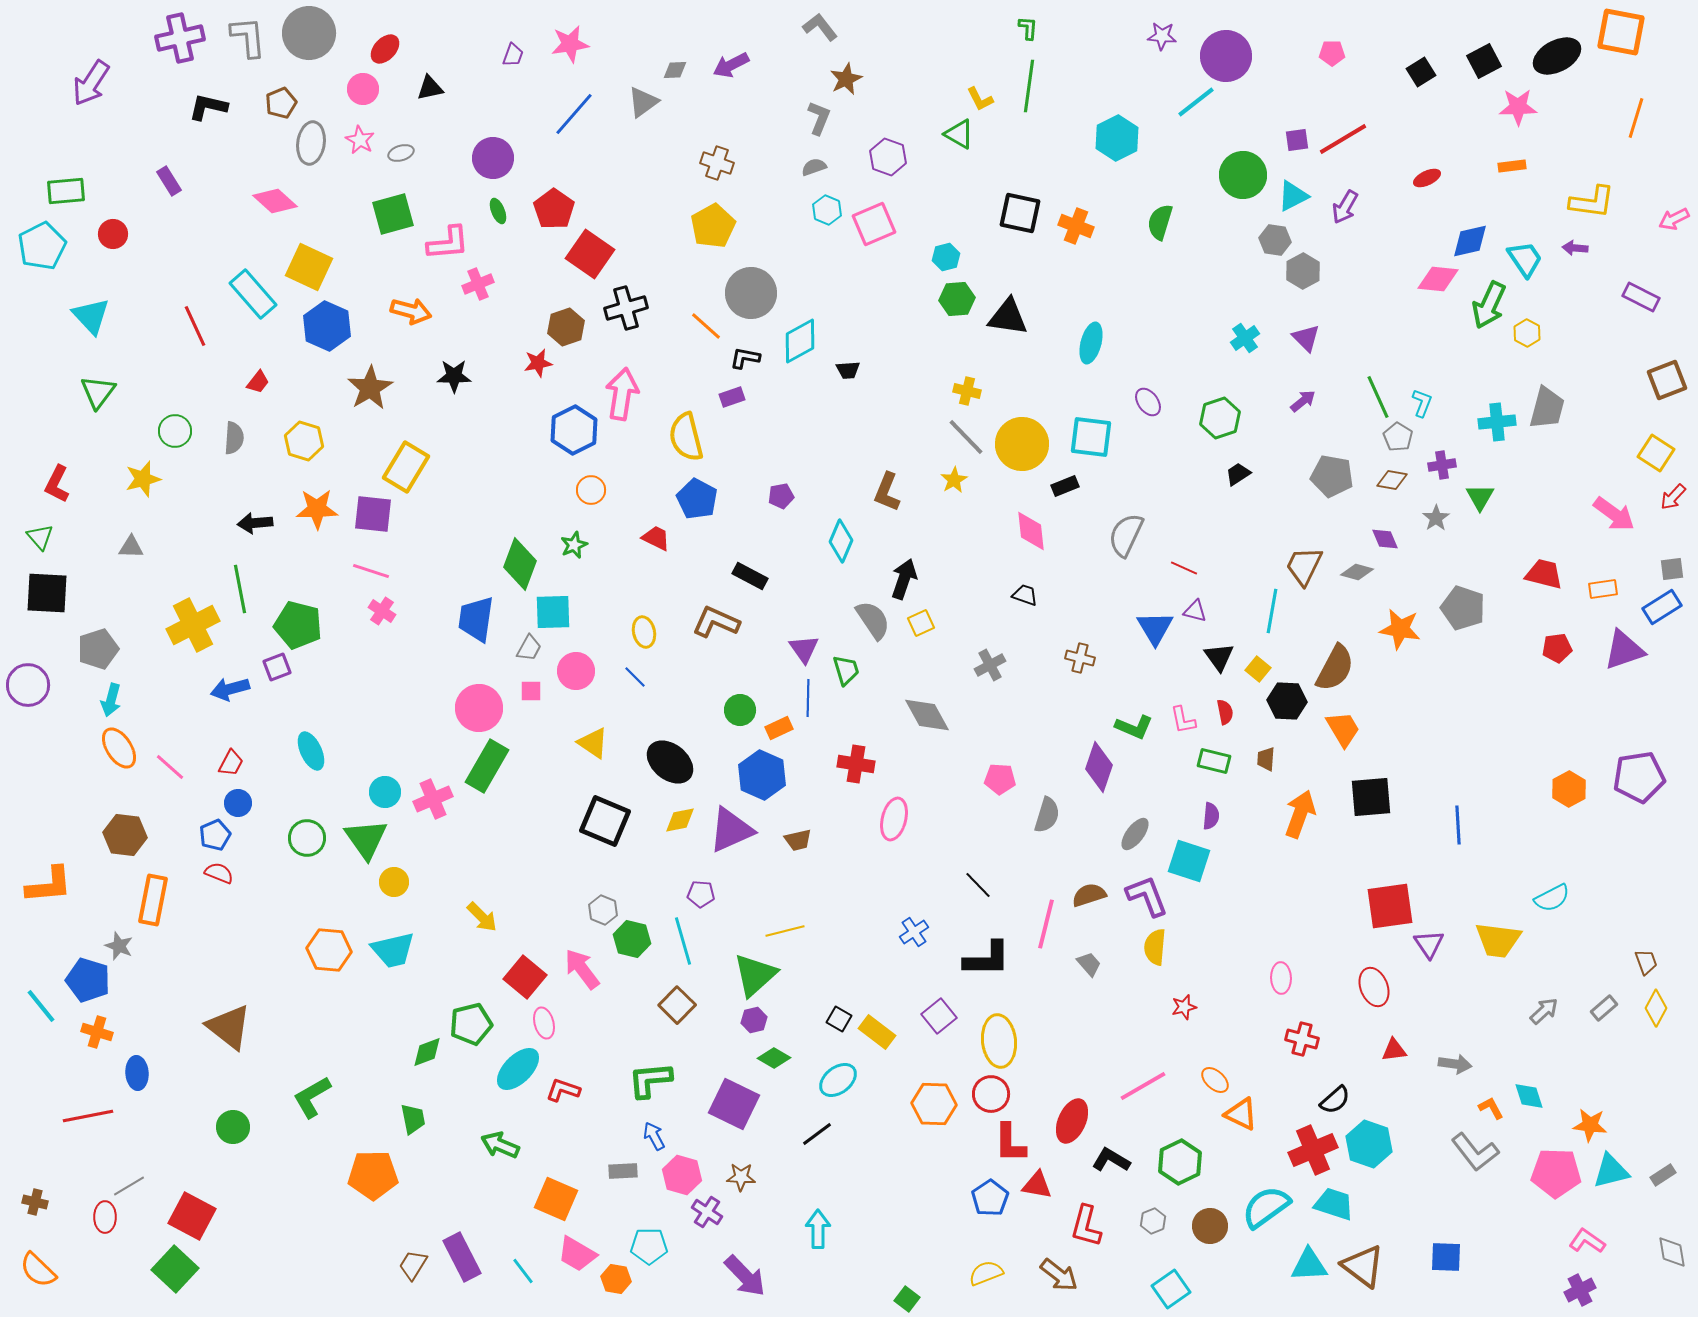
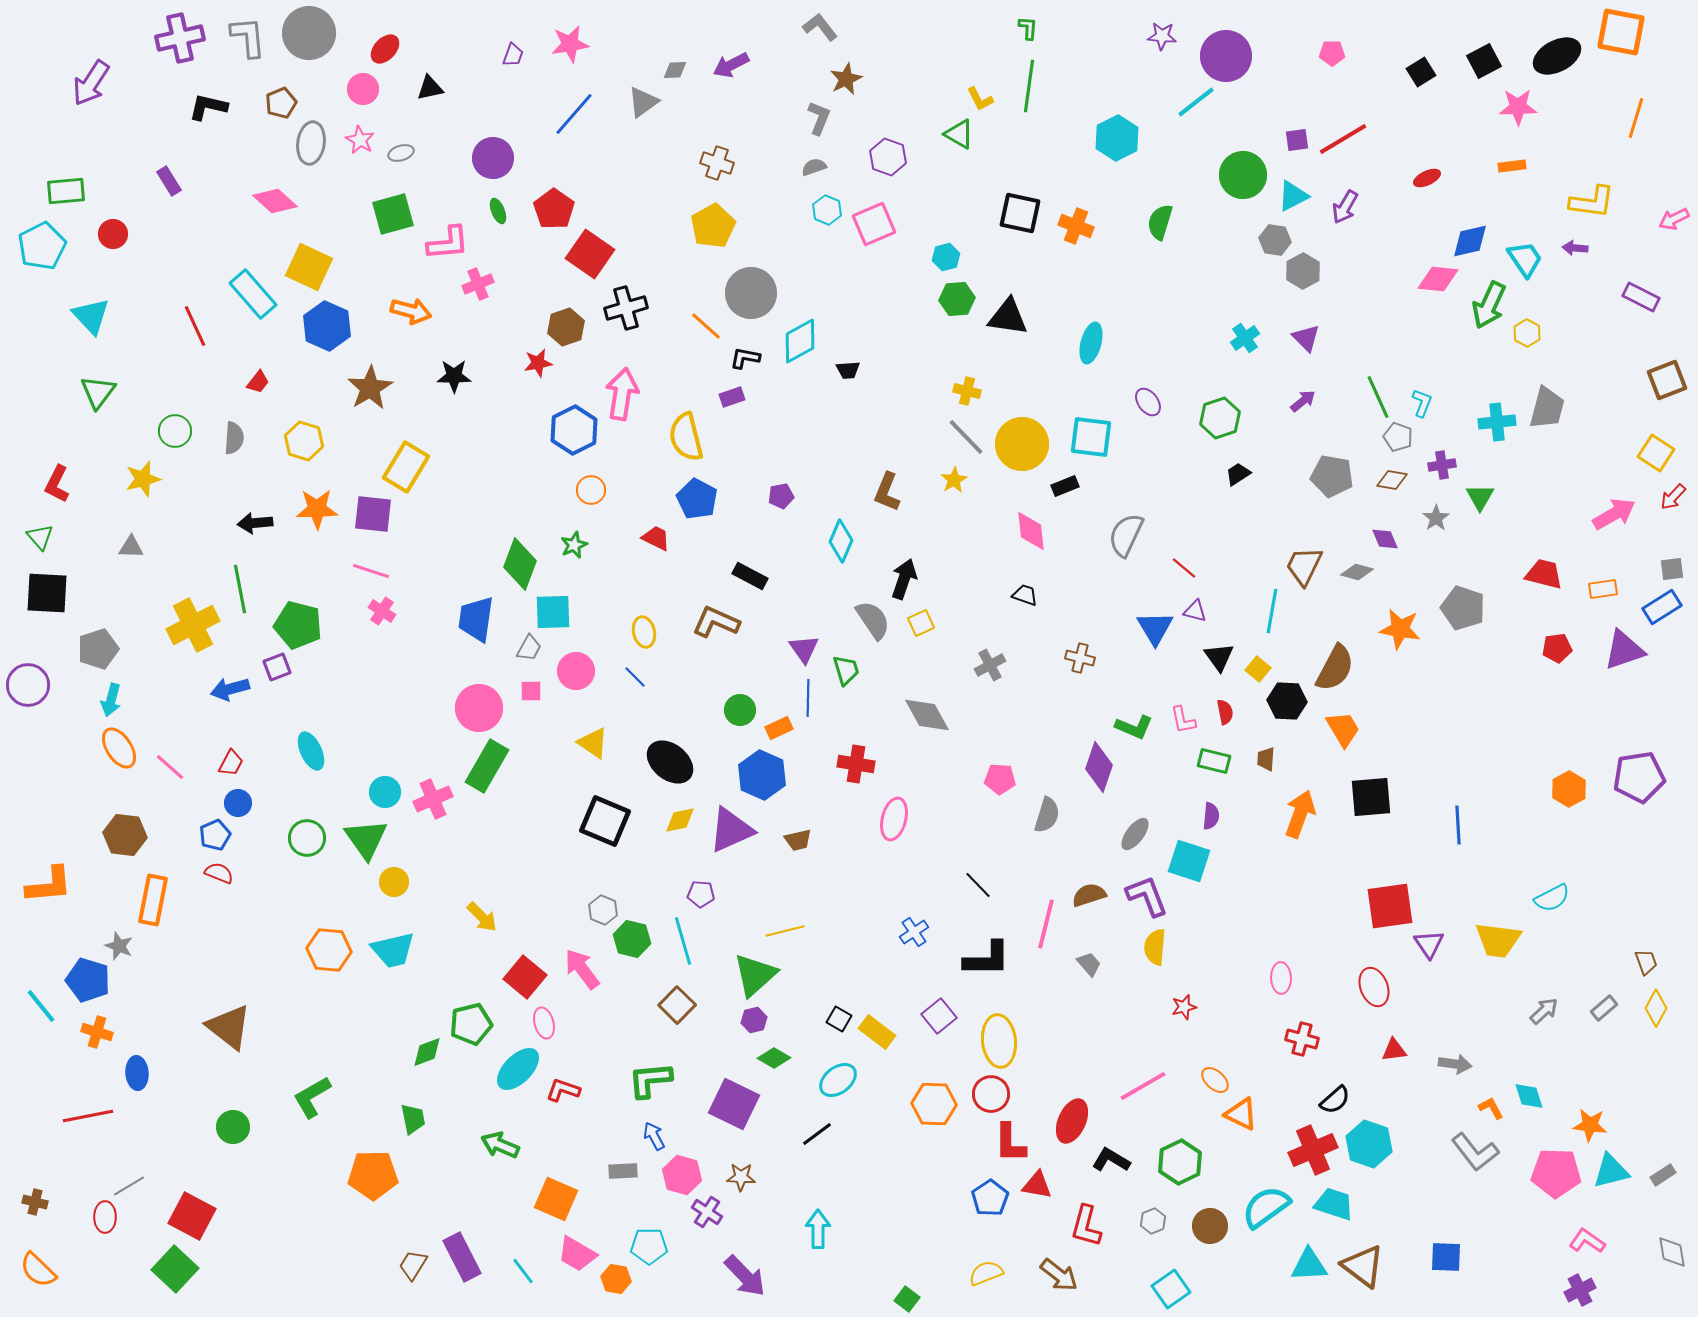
gray pentagon at (1398, 437): rotated 12 degrees counterclockwise
pink arrow at (1614, 514): rotated 66 degrees counterclockwise
red line at (1184, 568): rotated 16 degrees clockwise
